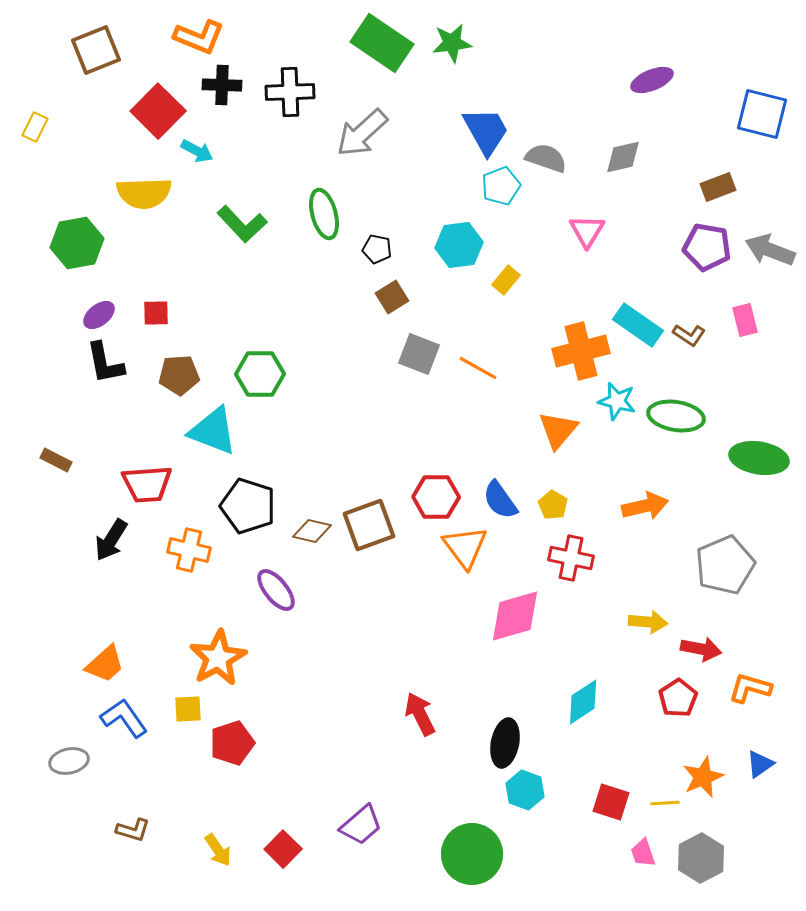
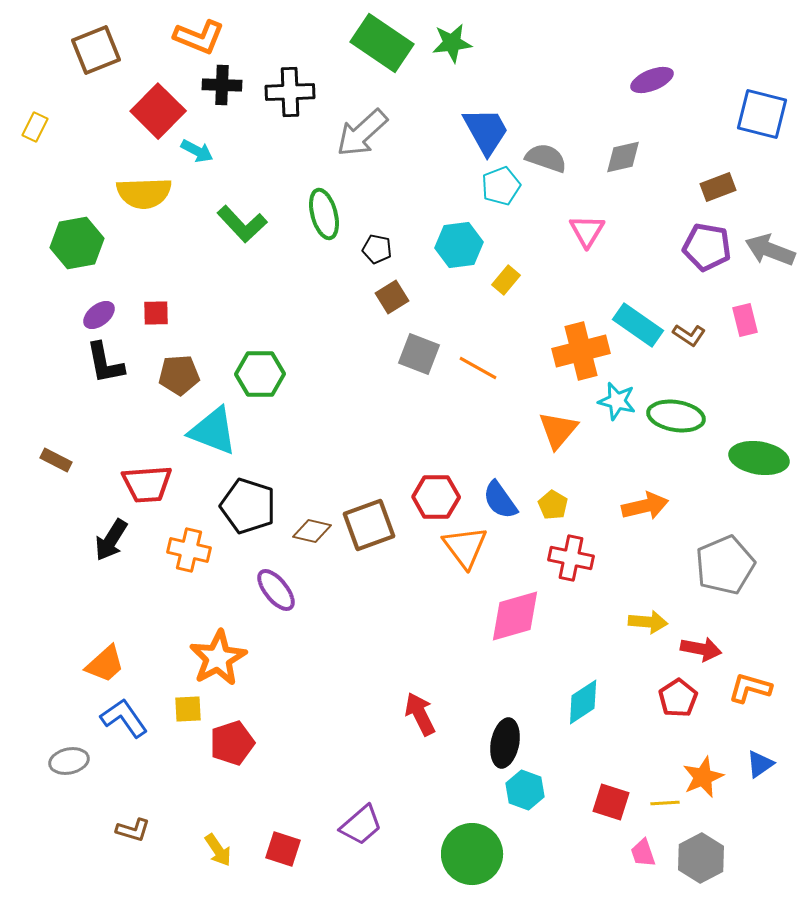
red square at (283, 849): rotated 27 degrees counterclockwise
